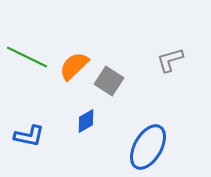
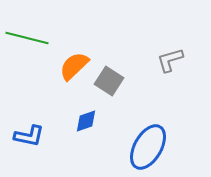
green line: moved 19 px up; rotated 12 degrees counterclockwise
blue diamond: rotated 10 degrees clockwise
